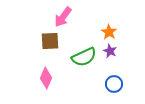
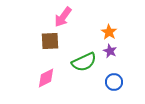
green semicircle: moved 5 px down
pink diamond: rotated 40 degrees clockwise
blue circle: moved 2 px up
